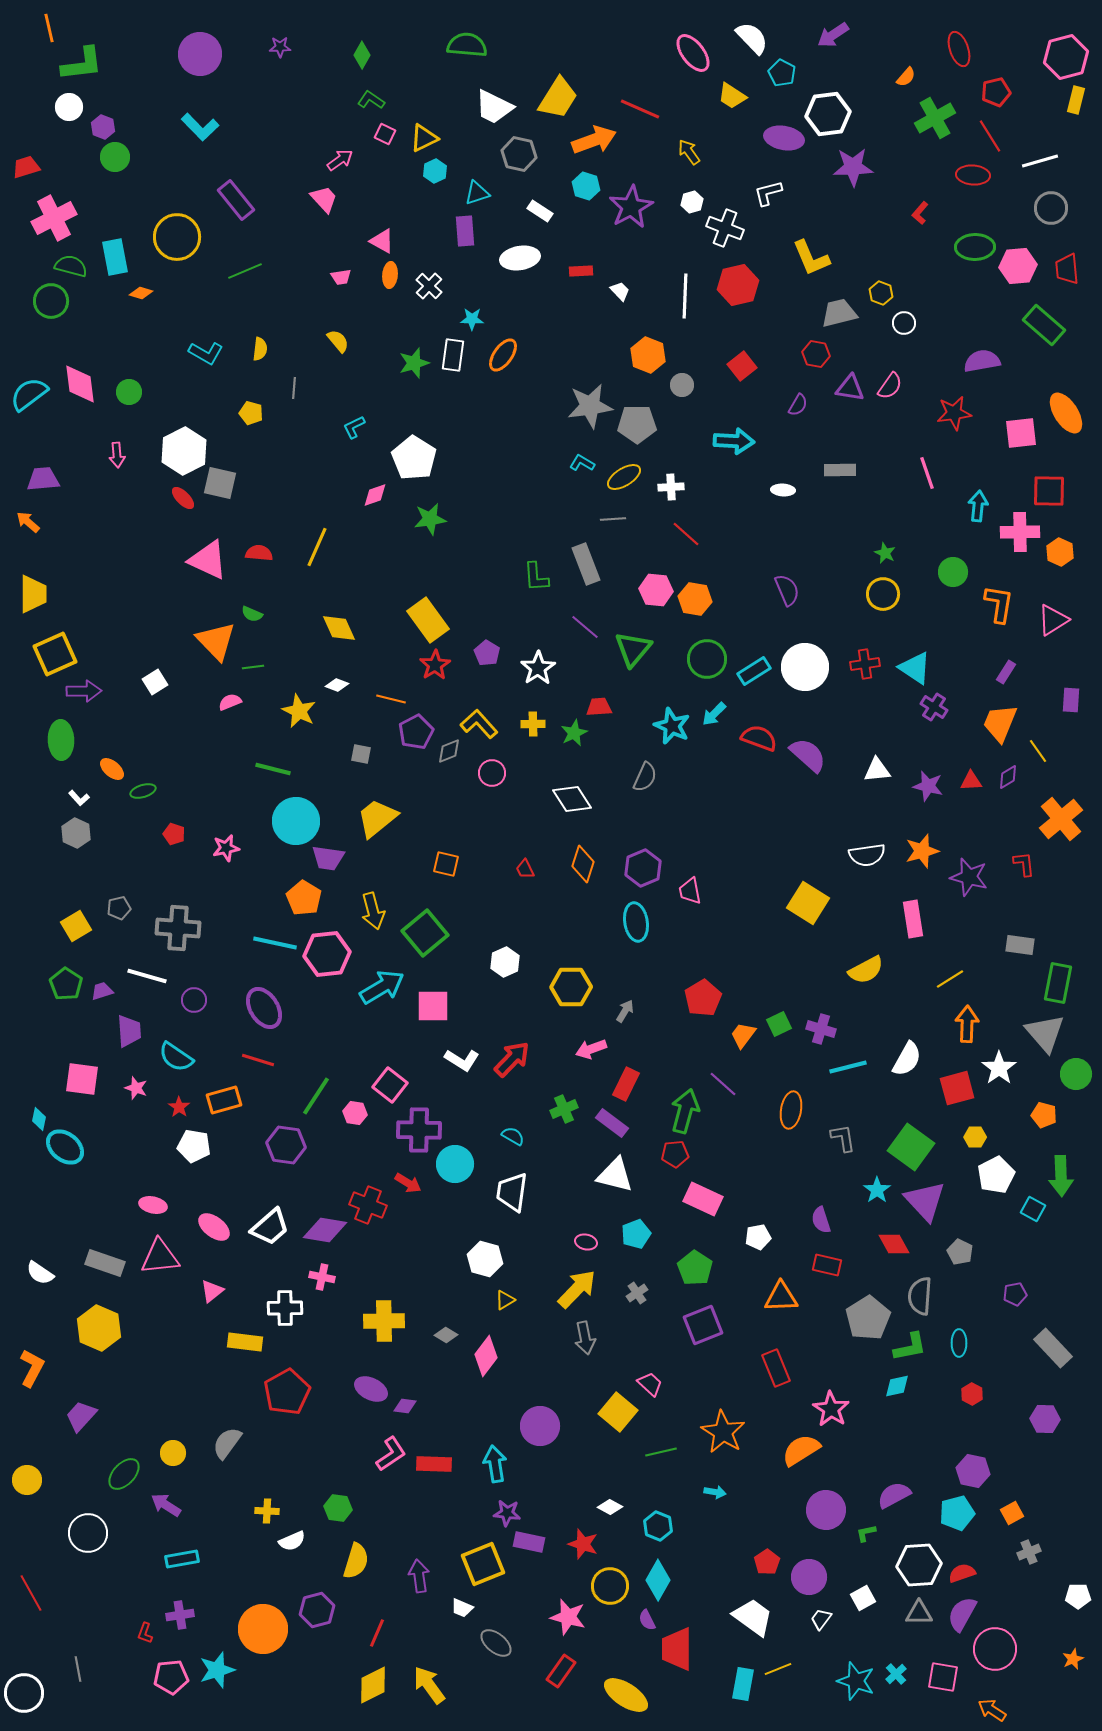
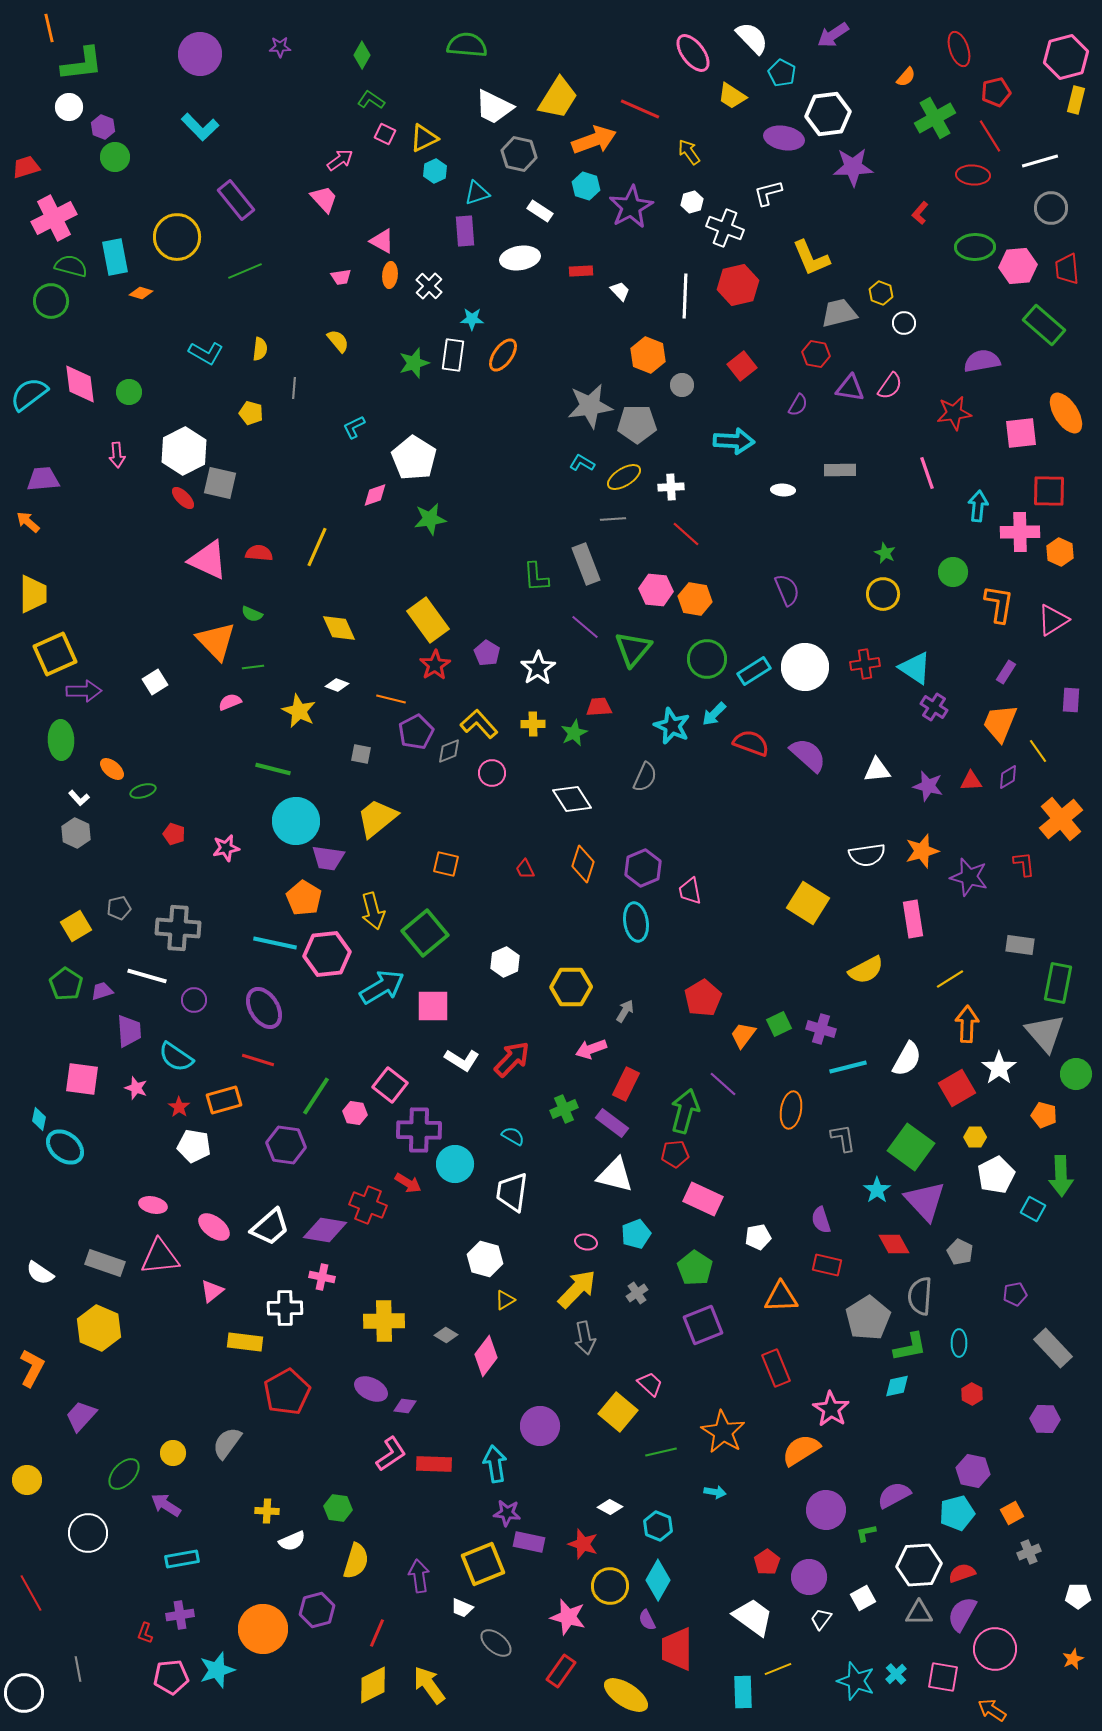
red semicircle at (759, 738): moved 8 px left, 5 px down
red square at (957, 1088): rotated 15 degrees counterclockwise
cyan rectangle at (743, 1684): moved 8 px down; rotated 12 degrees counterclockwise
